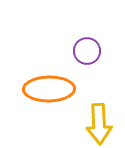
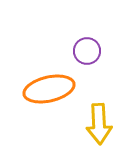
orange ellipse: rotated 12 degrees counterclockwise
